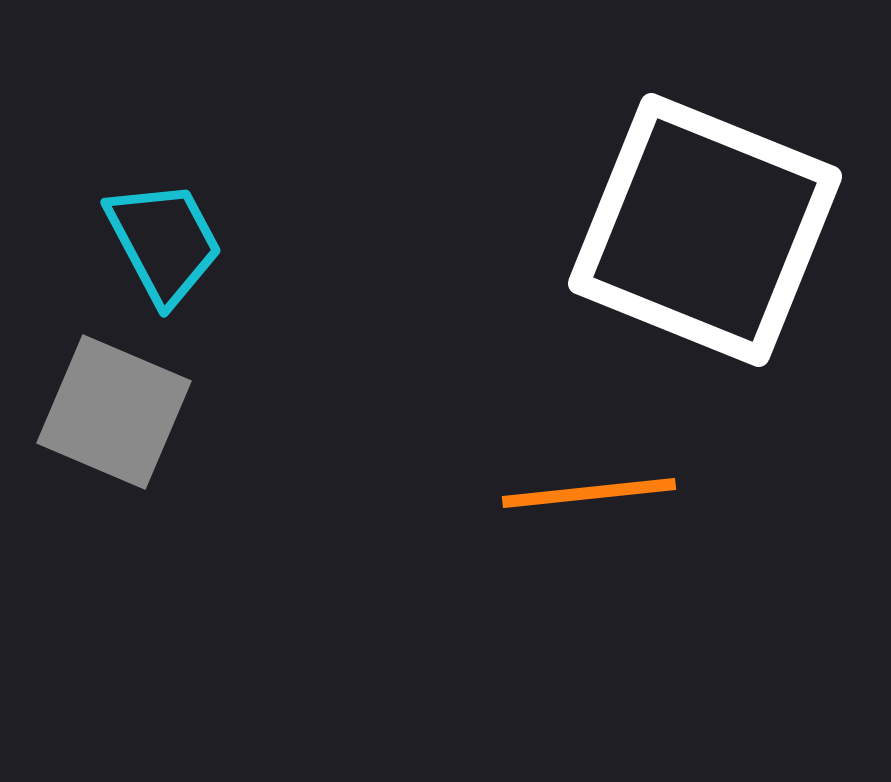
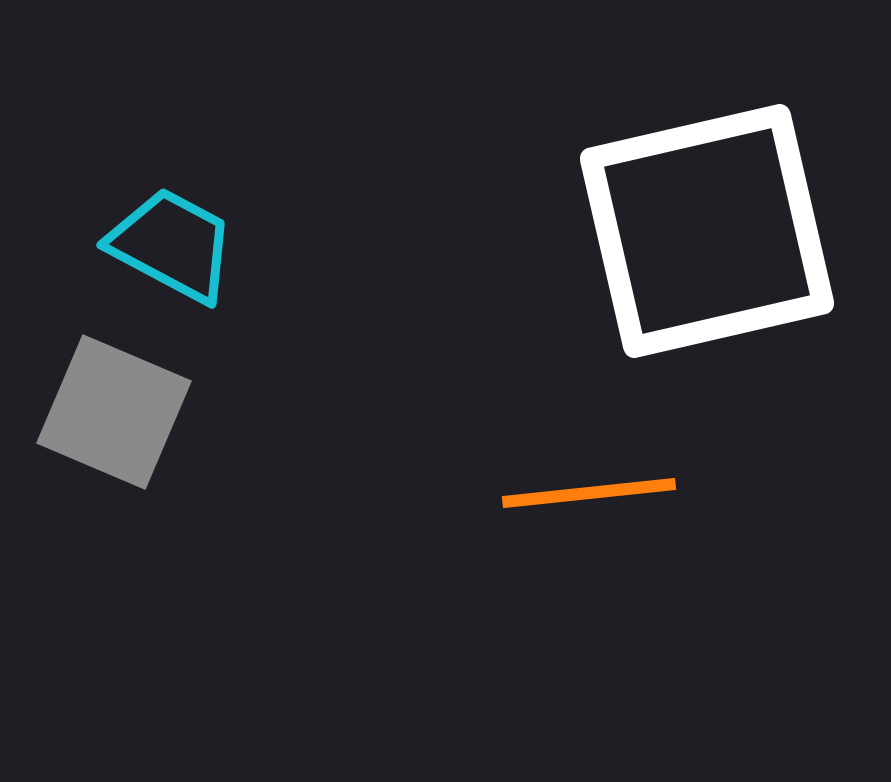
white square: moved 2 px right, 1 px down; rotated 35 degrees counterclockwise
cyan trapezoid: moved 8 px right, 3 px down; rotated 34 degrees counterclockwise
